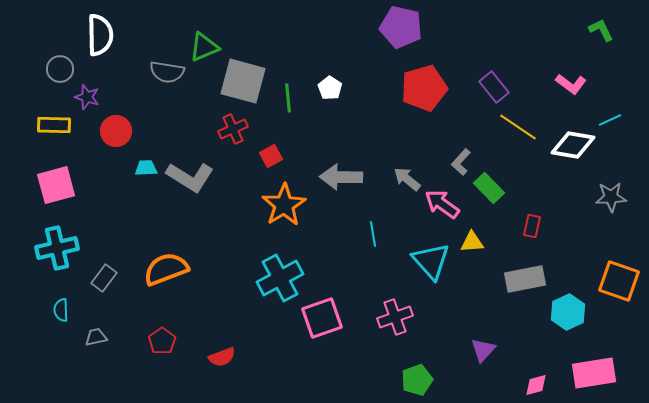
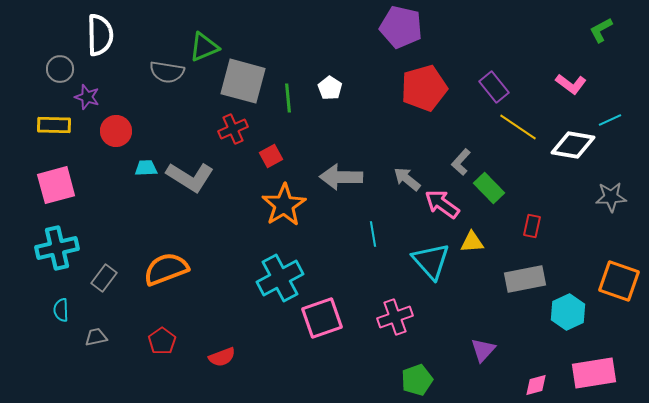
green L-shape at (601, 30): rotated 92 degrees counterclockwise
